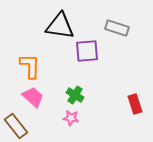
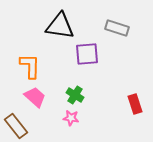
purple square: moved 3 px down
pink trapezoid: moved 2 px right
